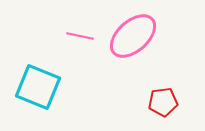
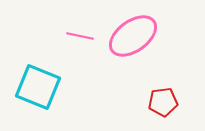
pink ellipse: rotated 6 degrees clockwise
